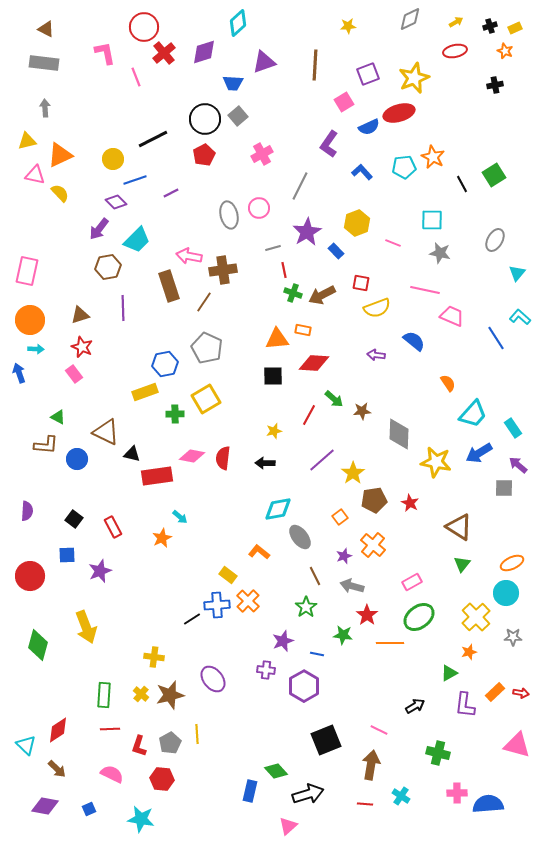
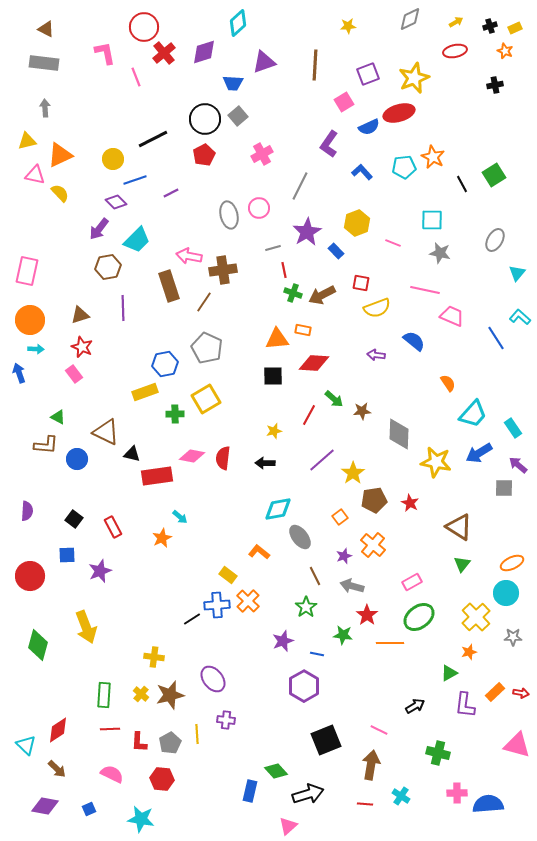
purple cross at (266, 670): moved 40 px left, 50 px down
red L-shape at (139, 746): moved 4 px up; rotated 15 degrees counterclockwise
